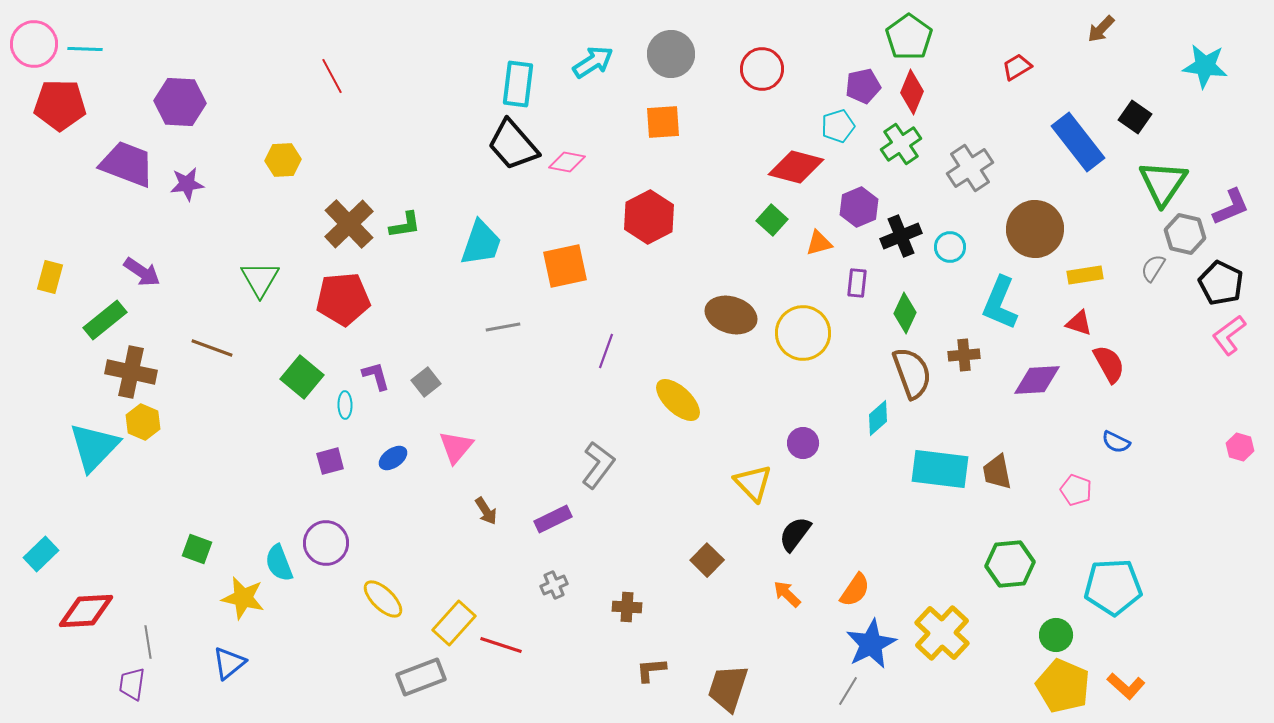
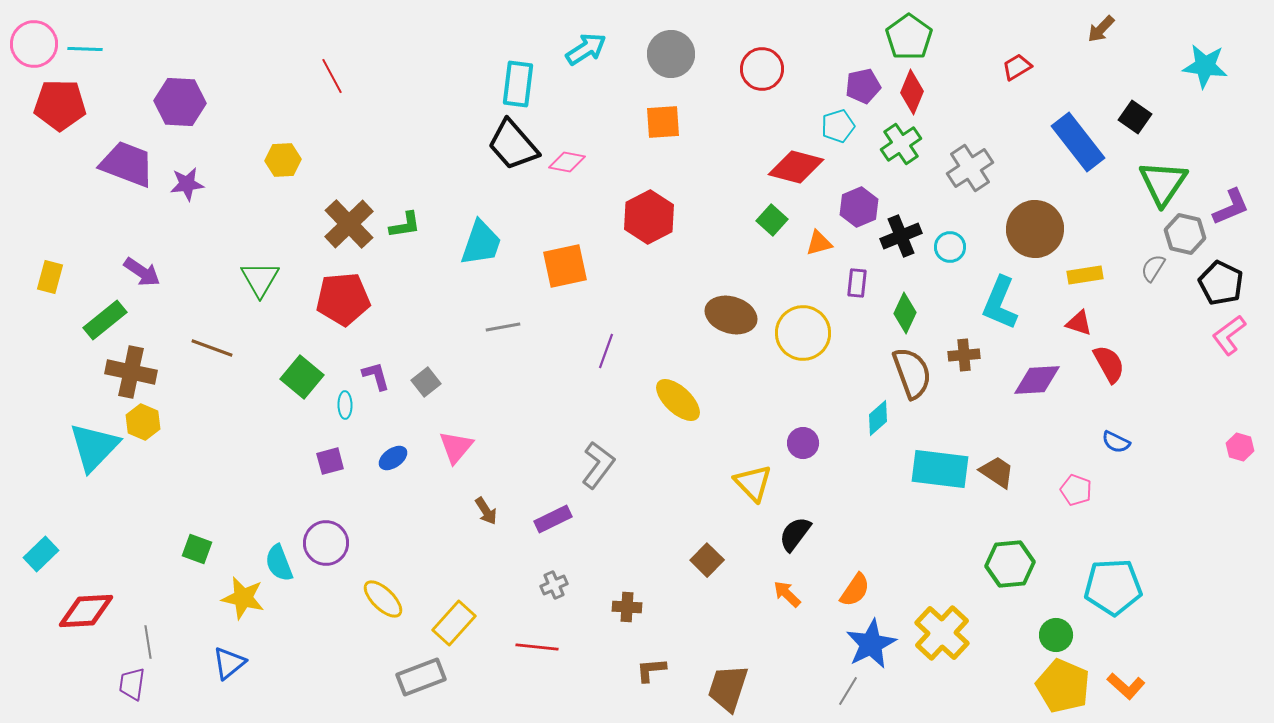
cyan arrow at (593, 62): moved 7 px left, 13 px up
brown trapezoid at (997, 472): rotated 135 degrees clockwise
red line at (501, 645): moved 36 px right, 2 px down; rotated 12 degrees counterclockwise
